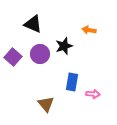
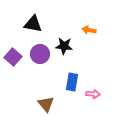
black triangle: rotated 12 degrees counterclockwise
black star: rotated 24 degrees clockwise
